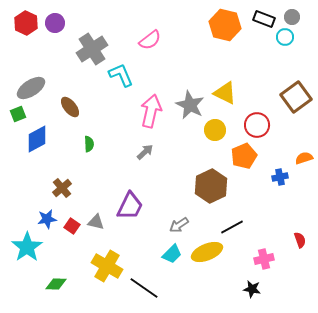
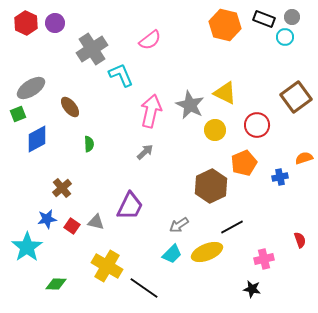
orange pentagon at (244, 156): moved 7 px down
